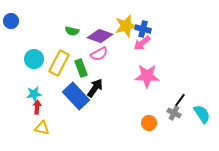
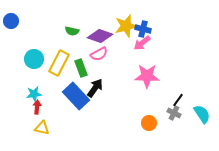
black line: moved 2 px left
